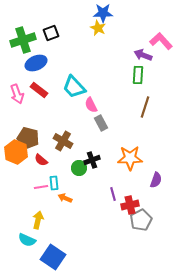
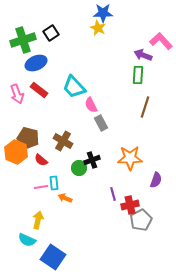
black square: rotated 14 degrees counterclockwise
